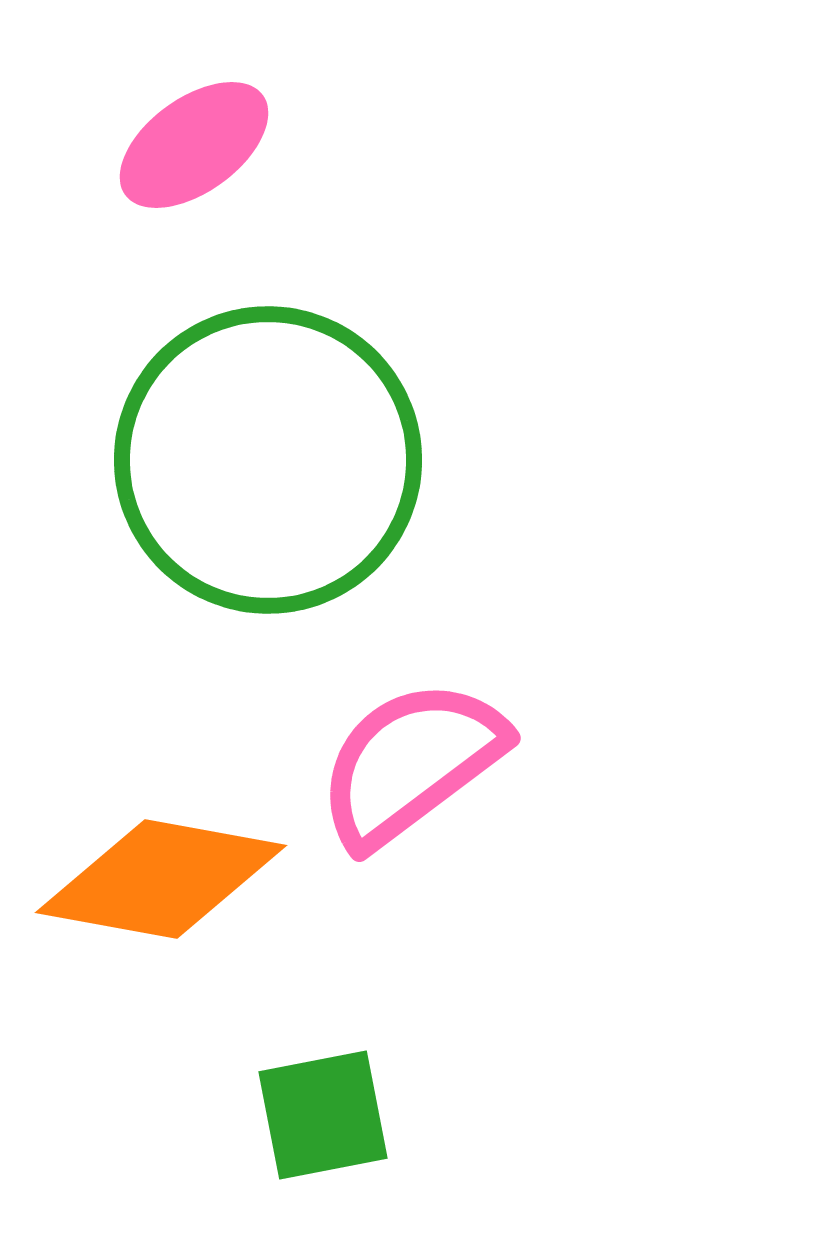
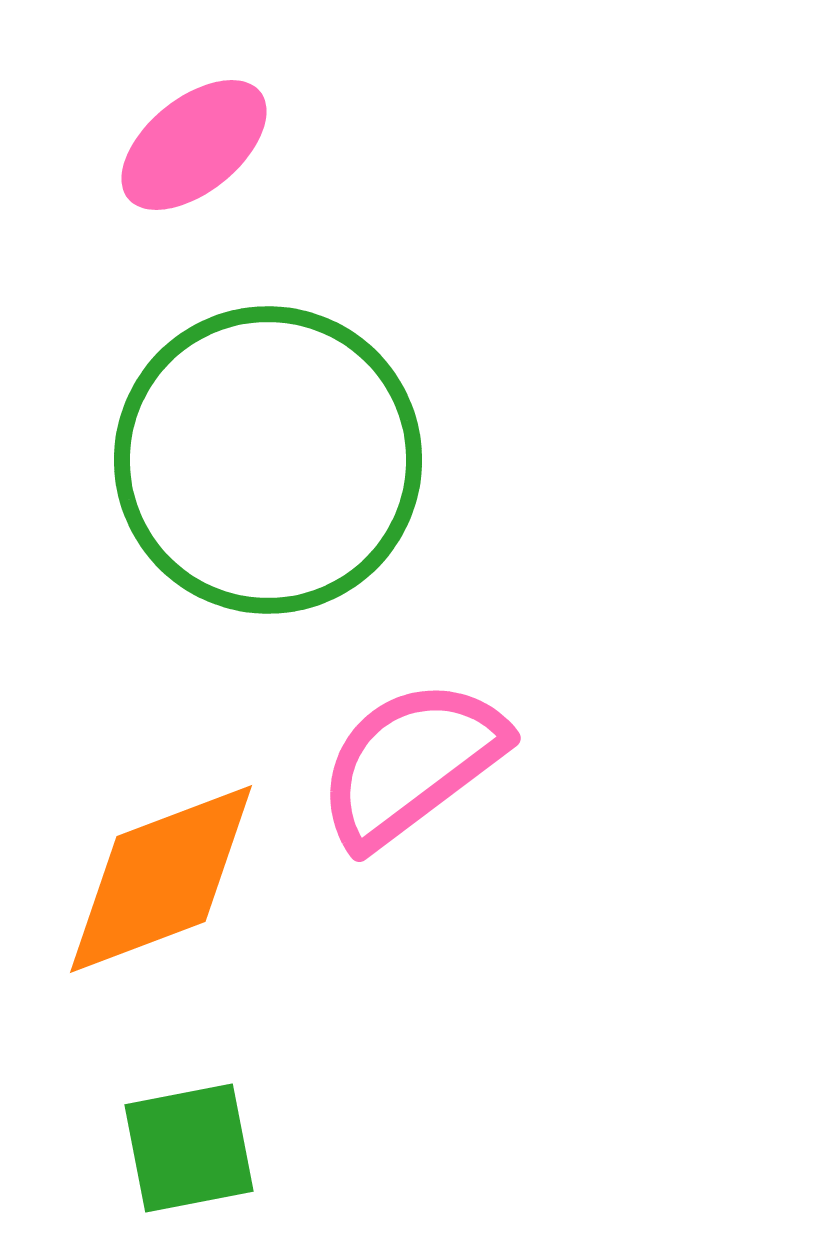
pink ellipse: rotated 3 degrees counterclockwise
orange diamond: rotated 31 degrees counterclockwise
green square: moved 134 px left, 33 px down
